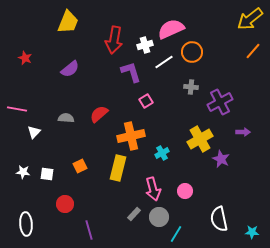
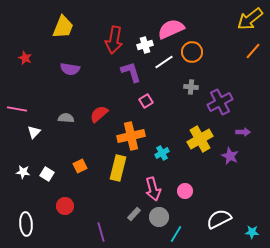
yellow trapezoid: moved 5 px left, 5 px down
purple semicircle: rotated 48 degrees clockwise
purple star: moved 9 px right, 3 px up
white square: rotated 24 degrees clockwise
red circle: moved 2 px down
white semicircle: rotated 75 degrees clockwise
purple line: moved 12 px right, 2 px down
